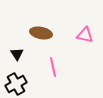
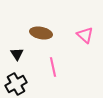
pink triangle: rotated 30 degrees clockwise
